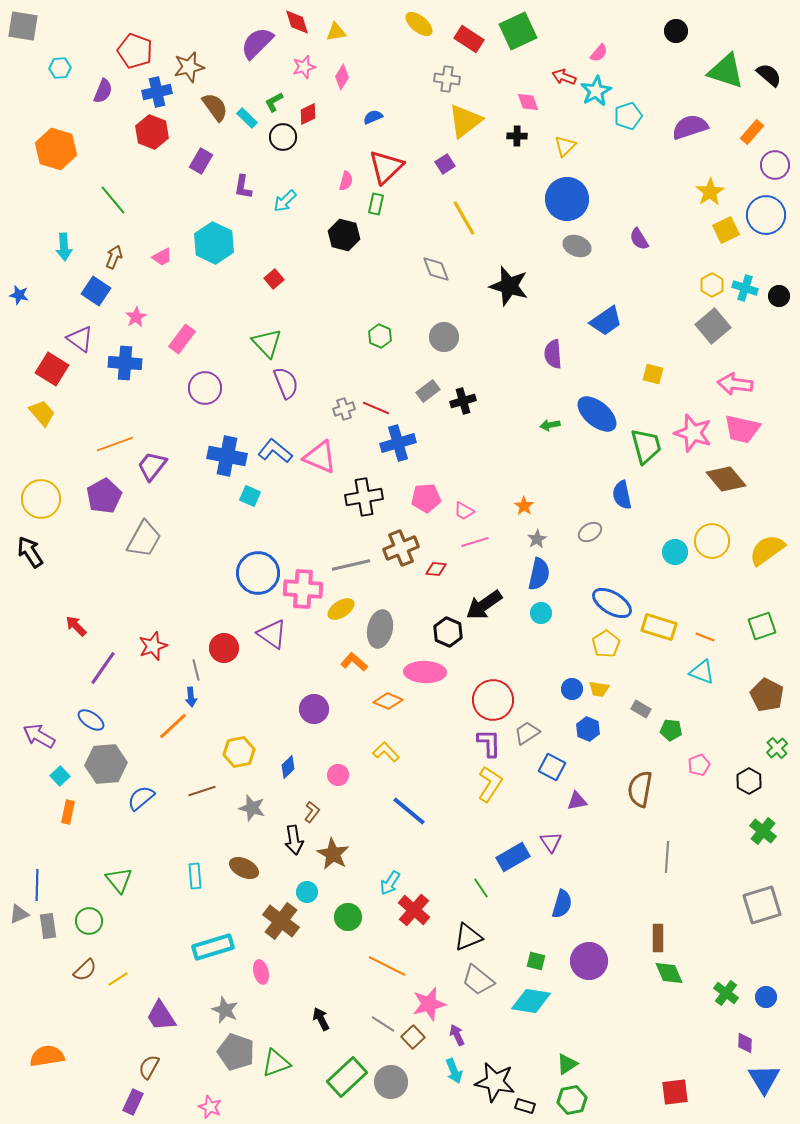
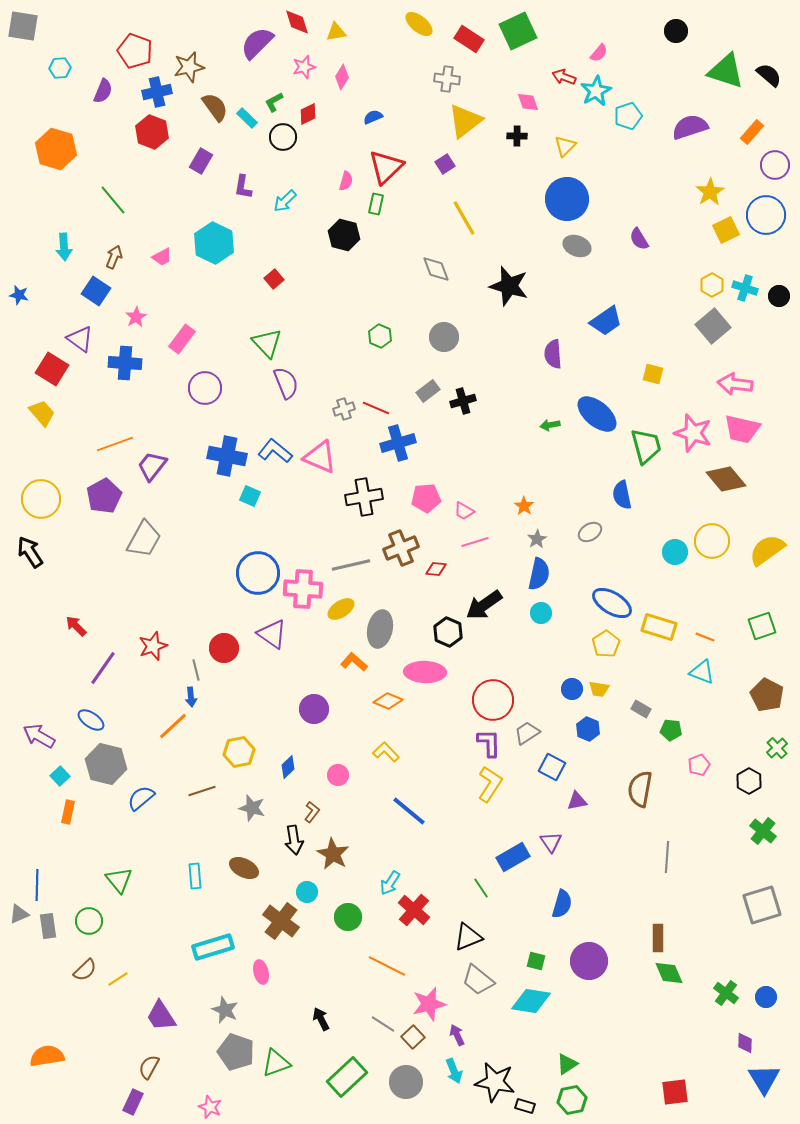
gray hexagon at (106, 764): rotated 18 degrees clockwise
gray circle at (391, 1082): moved 15 px right
